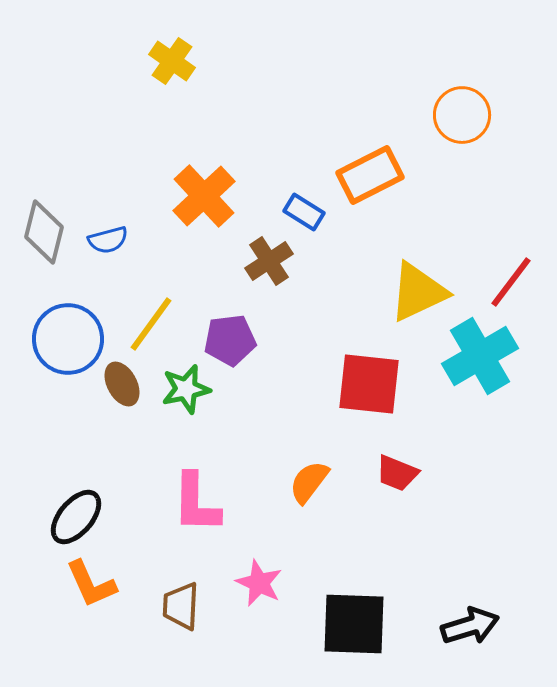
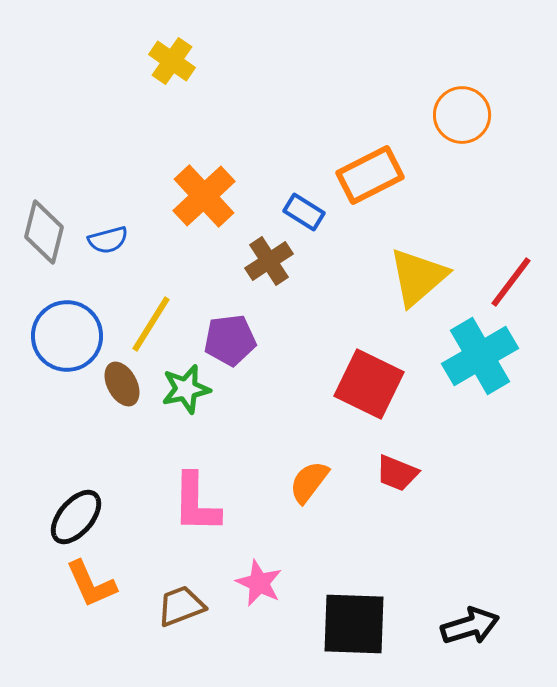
yellow triangle: moved 15 px up; rotated 16 degrees counterclockwise
yellow line: rotated 4 degrees counterclockwise
blue circle: moved 1 px left, 3 px up
red square: rotated 20 degrees clockwise
brown trapezoid: rotated 66 degrees clockwise
